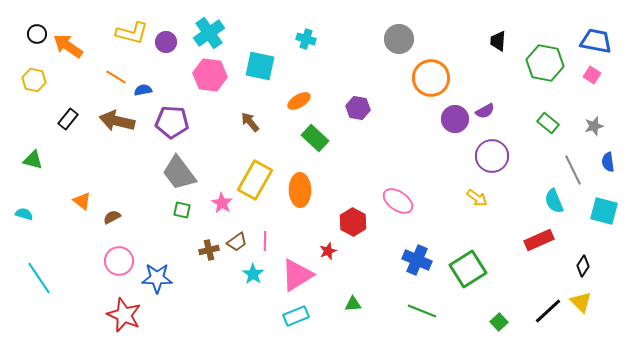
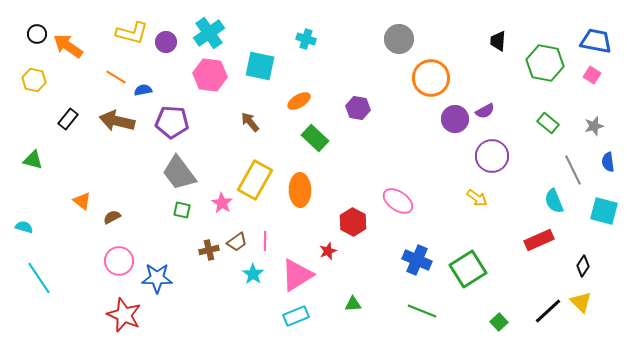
cyan semicircle at (24, 214): moved 13 px down
